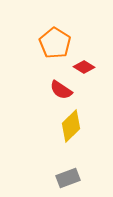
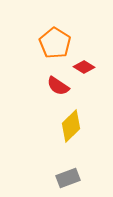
red semicircle: moved 3 px left, 4 px up
